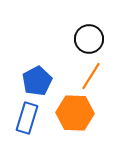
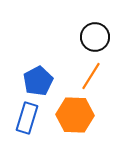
black circle: moved 6 px right, 2 px up
blue pentagon: moved 1 px right
orange hexagon: moved 2 px down
